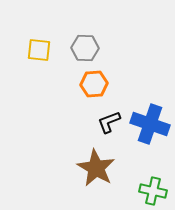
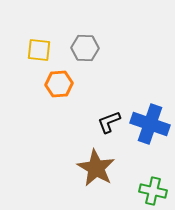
orange hexagon: moved 35 px left
